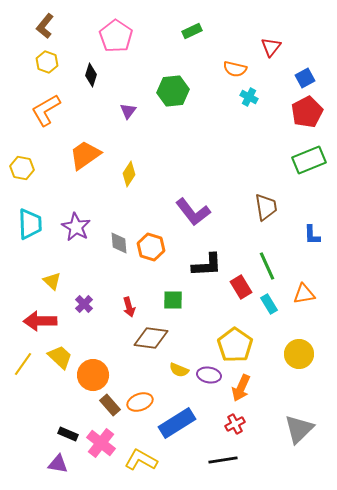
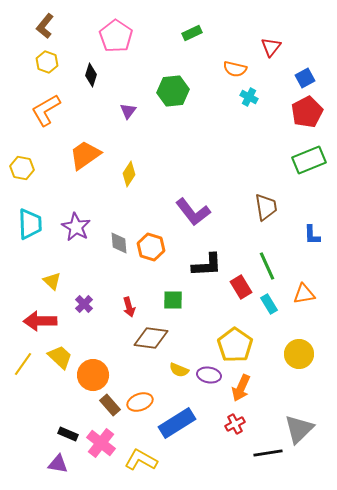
green rectangle at (192, 31): moved 2 px down
black line at (223, 460): moved 45 px right, 7 px up
